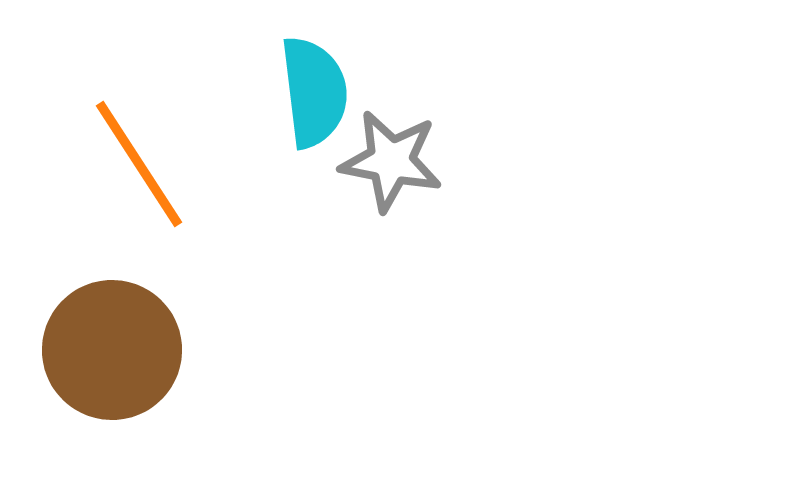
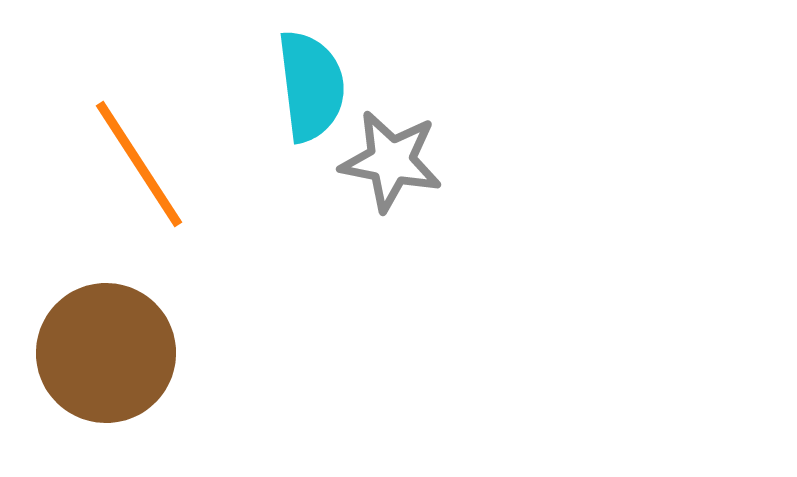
cyan semicircle: moved 3 px left, 6 px up
brown circle: moved 6 px left, 3 px down
